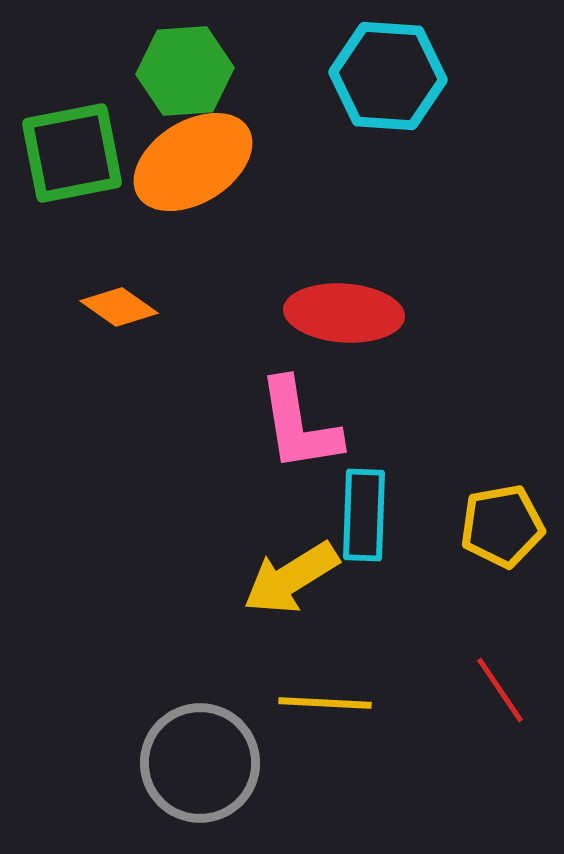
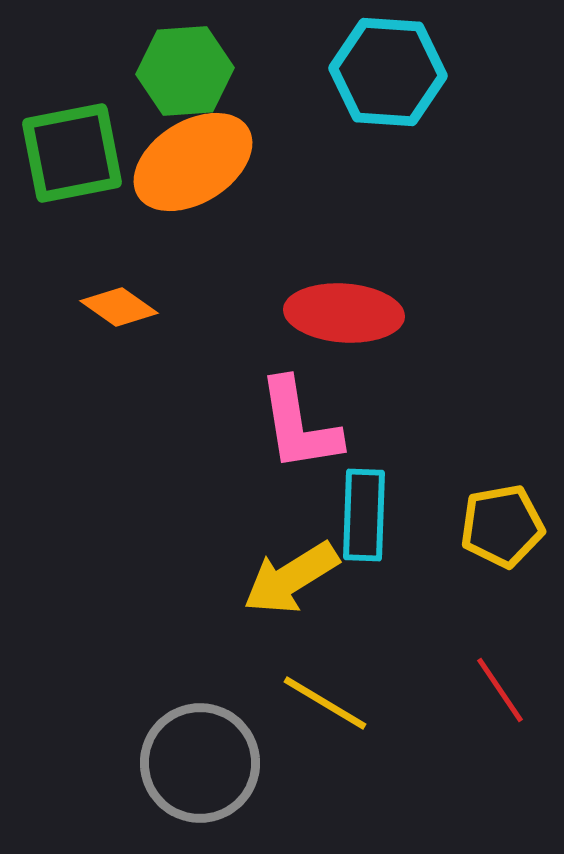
cyan hexagon: moved 4 px up
yellow line: rotated 28 degrees clockwise
